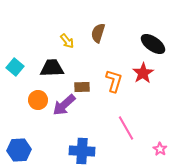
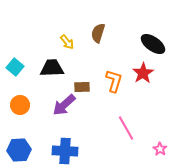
yellow arrow: moved 1 px down
orange circle: moved 18 px left, 5 px down
blue cross: moved 17 px left
